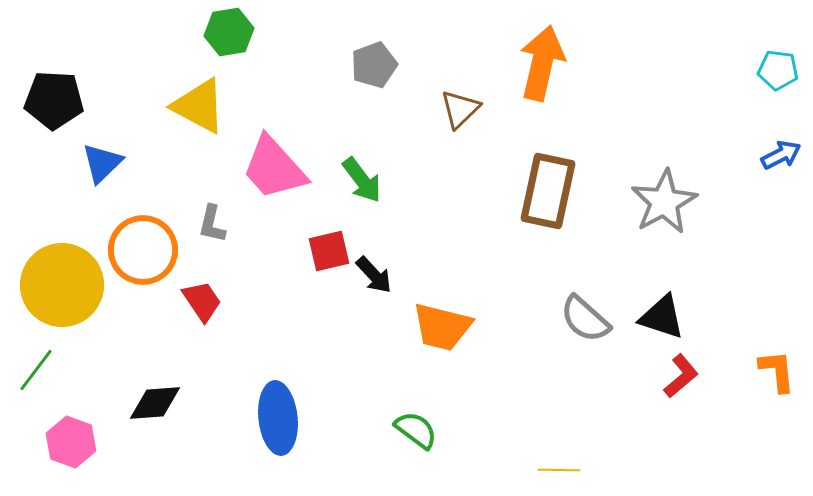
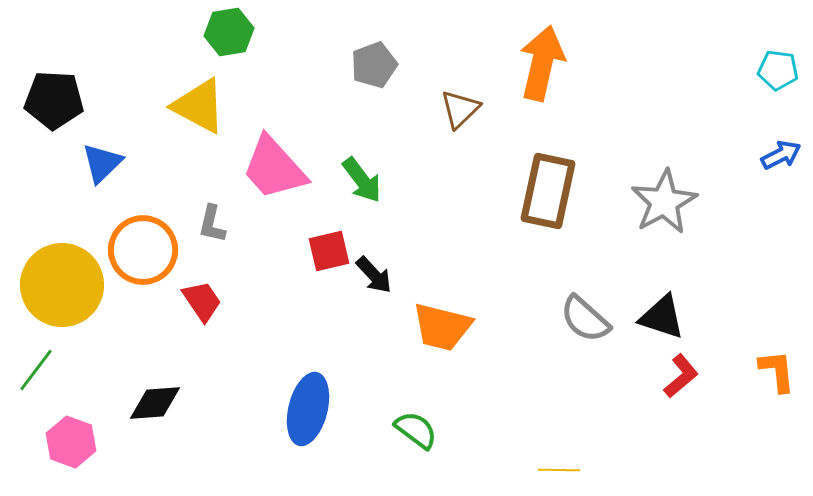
blue ellipse: moved 30 px right, 9 px up; rotated 20 degrees clockwise
